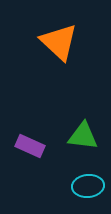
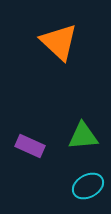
green triangle: rotated 12 degrees counterclockwise
cyan ellipse: rotated 24 degrees counterclockwise
